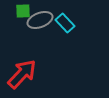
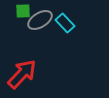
gray ellipse: rotated 10 degrees counterclockwise
